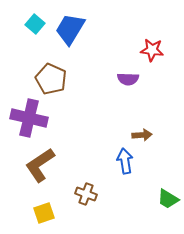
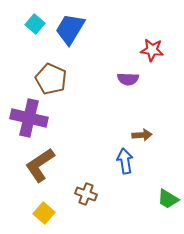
yellow square: rotated 30 degrees counterclockwise
